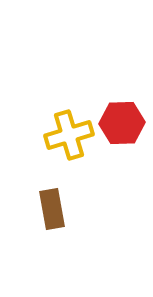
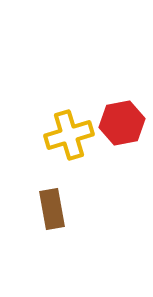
red hexagon: rotated 9 degrees counterclockwise
